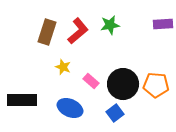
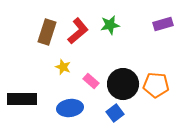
purple rectangle: rotated 12 degrees counterclockwise
black rectangle: moved 1 px up
blue ellipse: rotated 30 degrees counterclockwise
